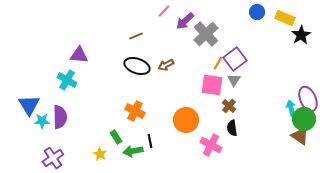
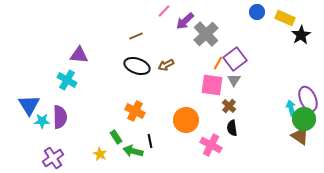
green arrow: rotated 24 degrees clockwise
